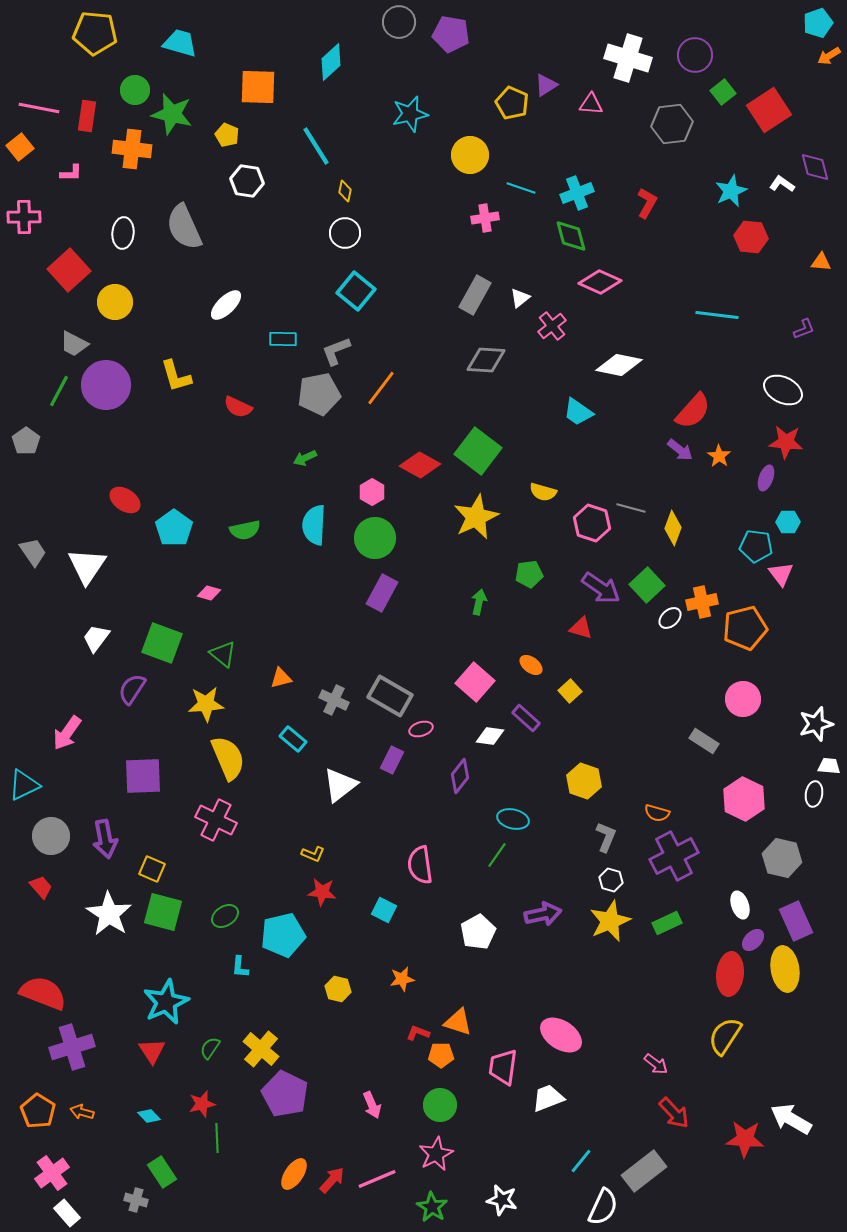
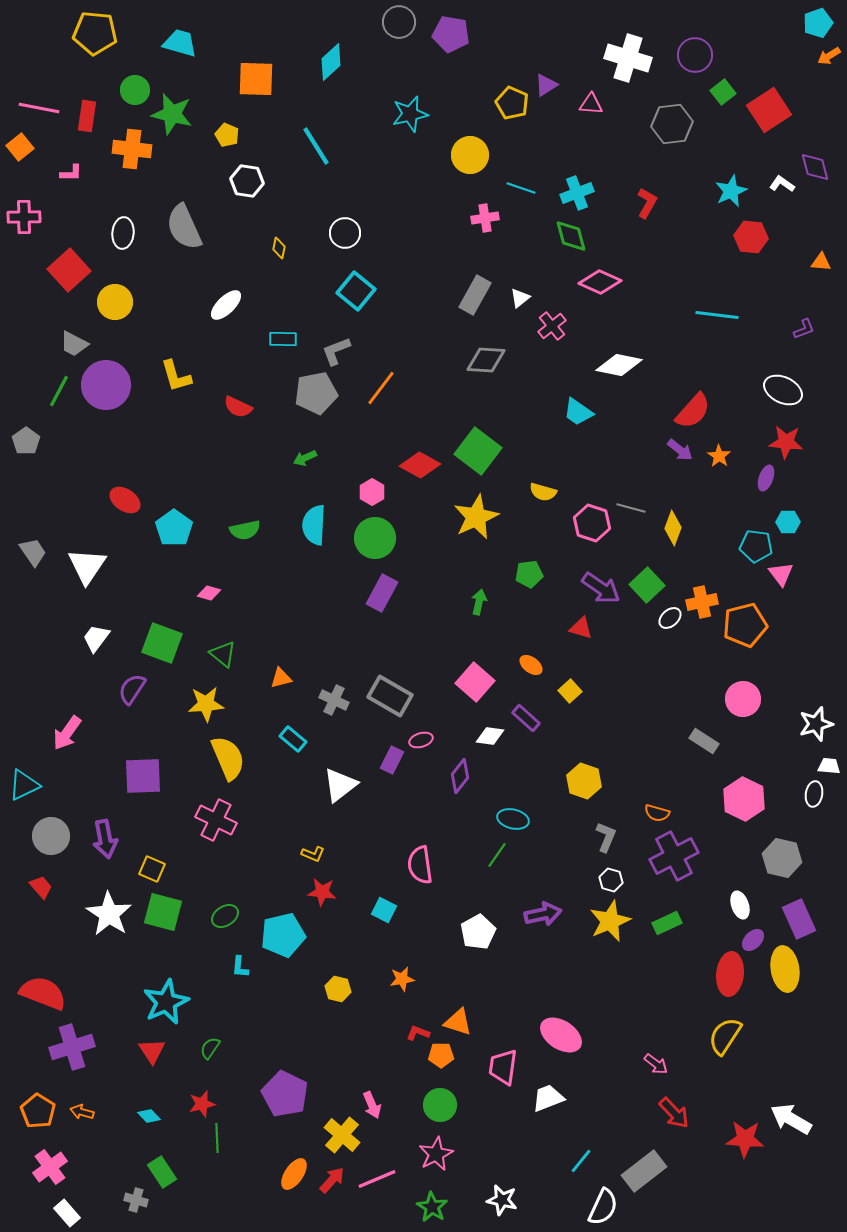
orange square at (258, 87): moved 2 px left, 8 px up
yellow diamond at (345, 191): moved 66 px left, 57 px down
gray pentagon at (319, 394): moved 3 px left, 1 px up
orange pentagon at (745, 628): moved 3 px up
pink ellipse at (421, 729): moved 11 px down
purple rectangle at (796, 921): moved 3 px right, 2 px up
yellow cross at (261, 1049): moved 81 px right, 86 px down
pink cross at (52, 1173): moved 2 px left, 6 px up
